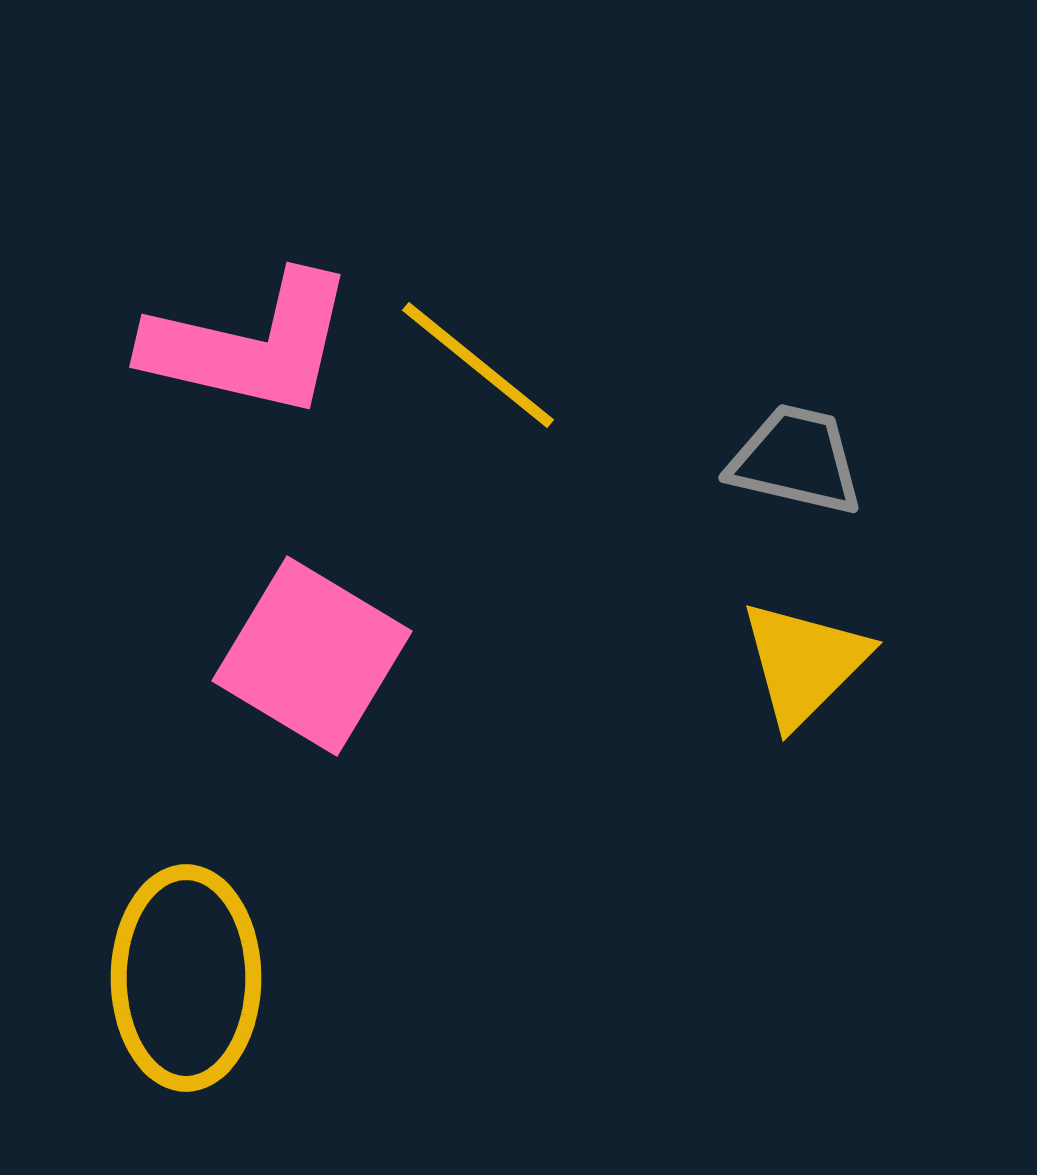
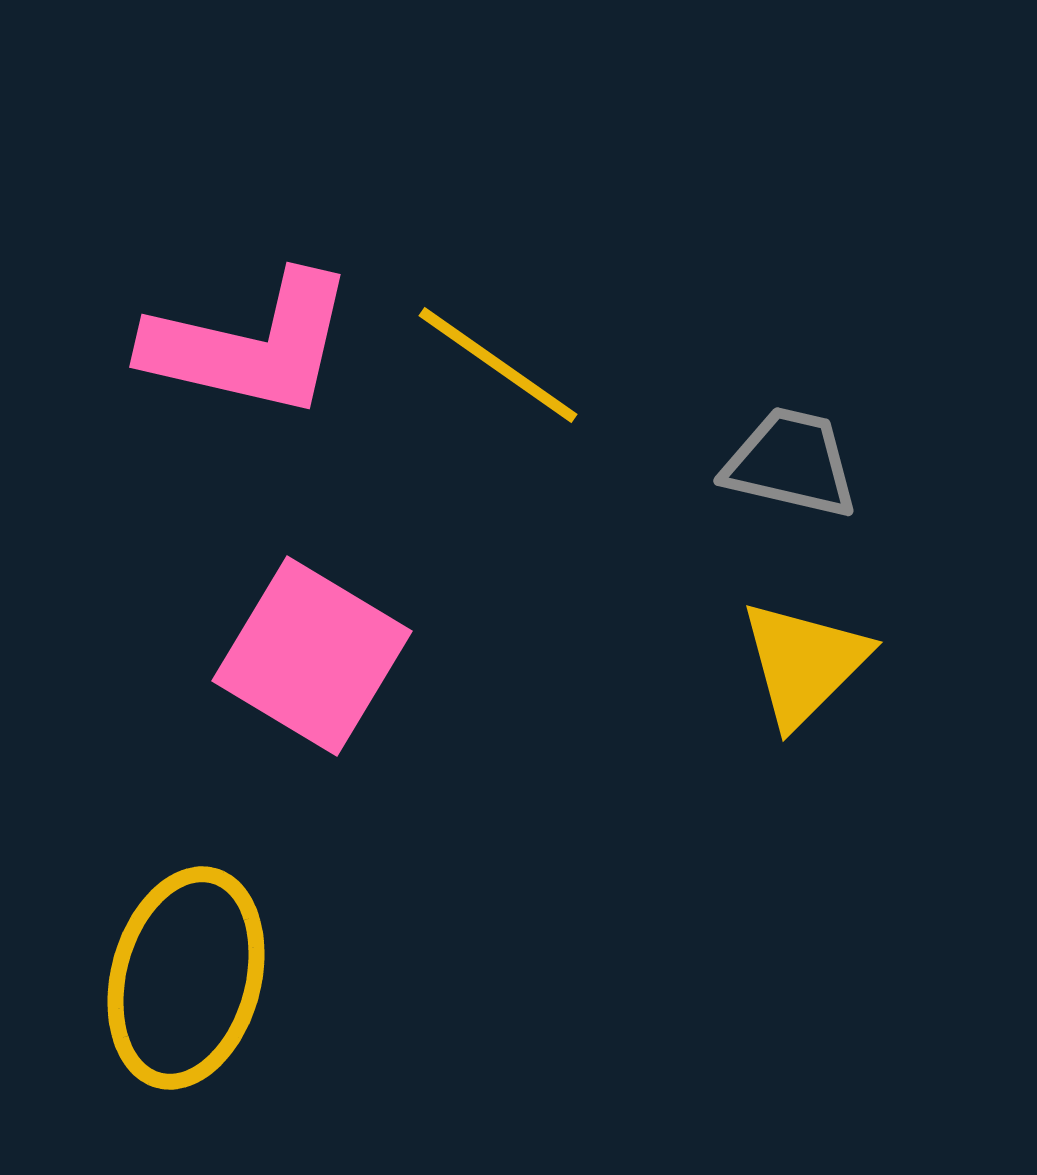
yellow line: moved 20 px right; rotated 4 degrees counterclockwise
gray trapezoid: moved 5 px left, 3 px down
yellow ellipse: rotated 15 degrees clockwise
